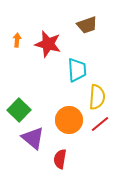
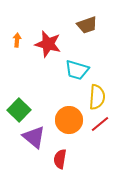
cyan trapezoid: rotated 110 degrees clockwise
purple triangle: moved 1 px right, 1 px up
